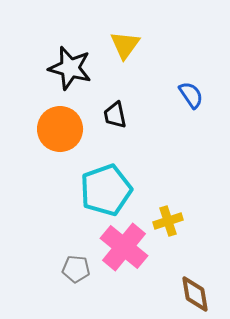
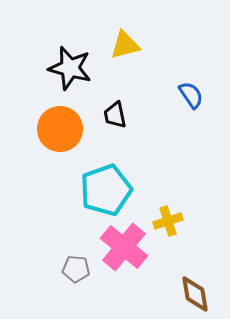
yellow triangle: rotated 40 degrees clockwise
